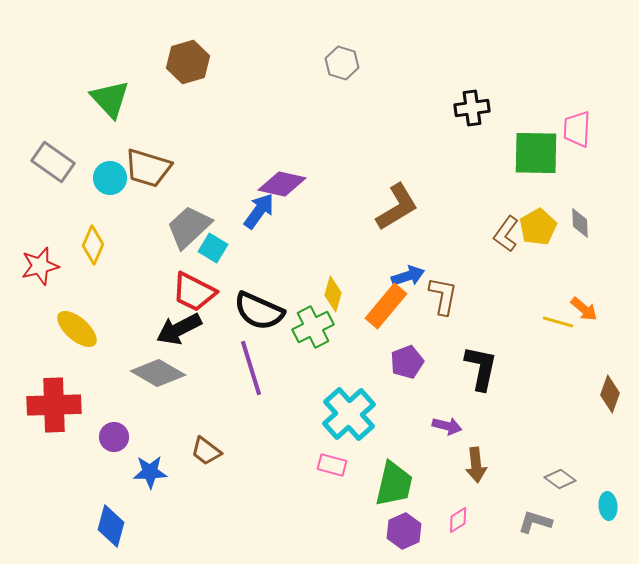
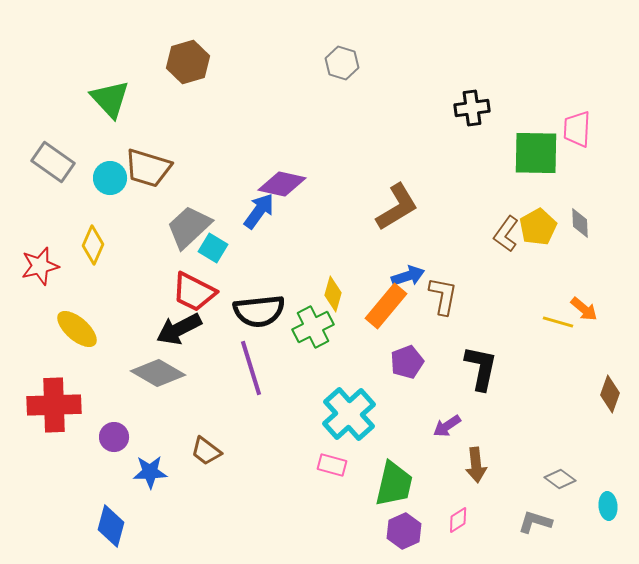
black semicircle at (259, 311): rotated 30 degrees counterclockwise
purple arrow at (447, 426): rotated 132 degrees clockwise
